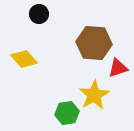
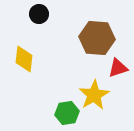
brown hexagon: moved 3 px right, 5 px up
yellow diamond: rotated 48 degrees clockwise
